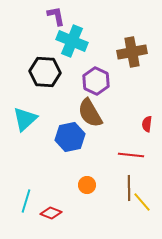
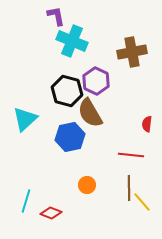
black hexagon: moved 22 px right, 19 px down; rotated 12 degrees clockwise
